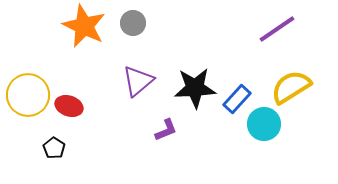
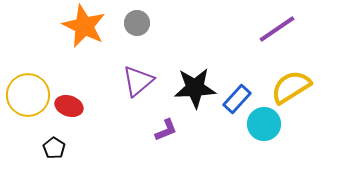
gray circle: moved 4 px right
